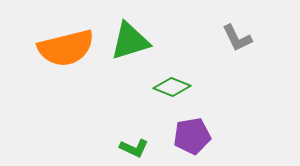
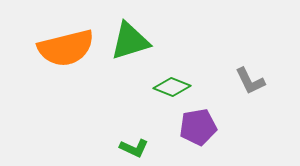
gray L-shape: moved 13 px right, 43 px down
purple pentagon: moved 6 px right, 9 px up
